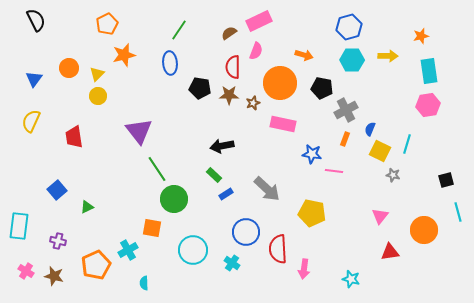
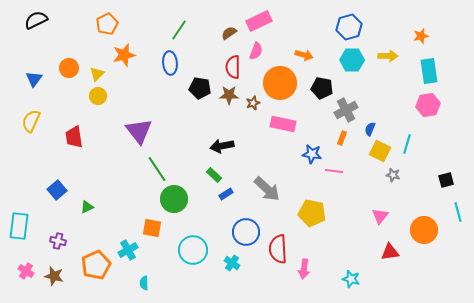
black semicircle at (36, 20): rotated 90 degrees counterclockwise
orange rectangle at (345, 139): moved 3 px left, 1 px up
